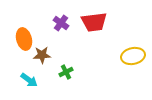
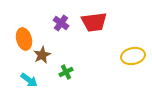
brown star: rotated 24 degrees counterclockwise
